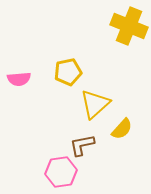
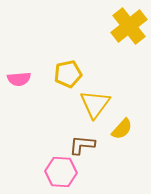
yellow cross: rotated 30 degrees clockwise
yellow pentagon: moved 2 px down
yellow triangle: rotated 12 degrees counterclockwise
brown L-shape: rotated 16 degrees clockwise
pink hexagon: rotated 12 degrees clockwise
